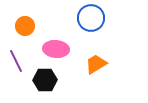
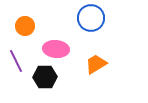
black hexagon: moved 3 px up
